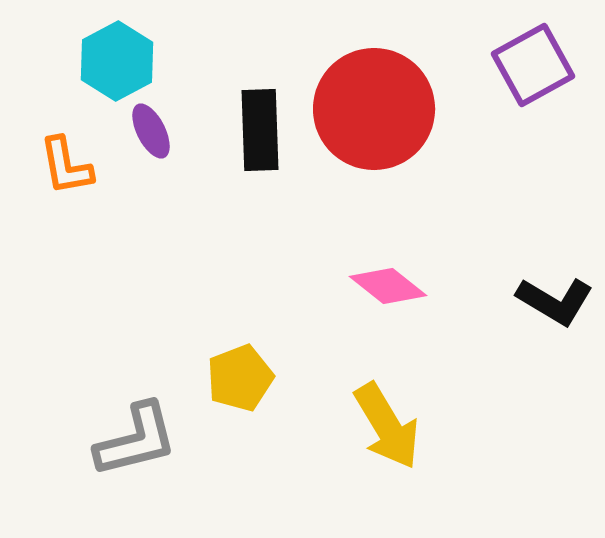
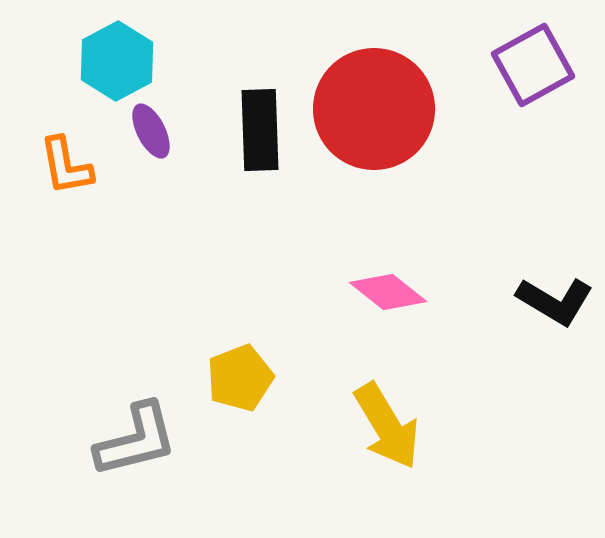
pink diamond: moved 6 px down
